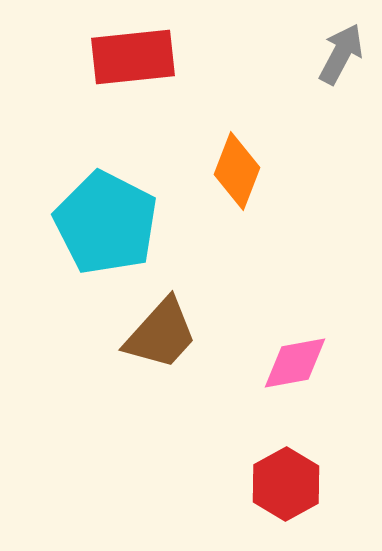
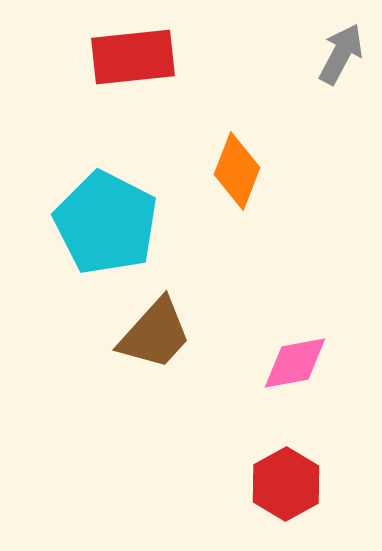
brown trapezoid: moved 6 px left
